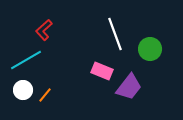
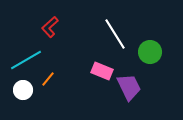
red L-shape: moved 6 px right, 3 px up
white line: rotated 12 degrees counterclockwise
green circle: moved 3 px down
purple trapezoid: rotated 64 degrees counterclockwise
orange line: moved 3 px right, 16 px up
